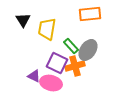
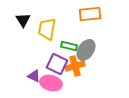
green rectangle: moved 2 px left; rotated 35 degrees counterclockwise
gray ellipse: moved 2 px left
purple square: moved 1 px down
